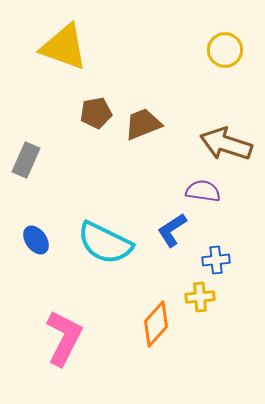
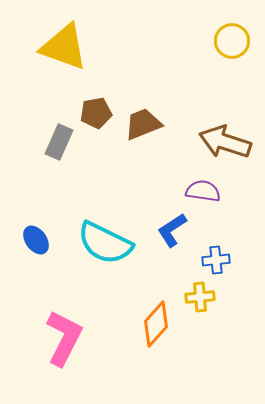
yellow circle: moved 7 px right, 9 px up
brown arrow: moved 1 px left, 2 px up
gray rectangle: moved 33 px right, 18 px up
